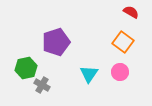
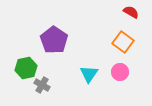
purple pentagon: moved 2 px left, 2 px up; rotated 20 degrees counterclockwise
